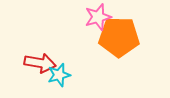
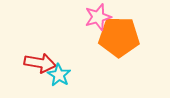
cyan star: rotated 25 degrees counterclockwise
